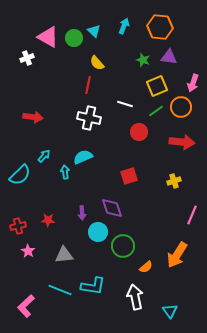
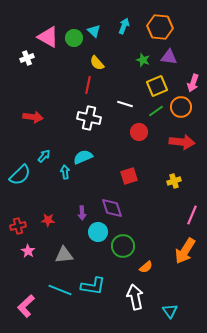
orange arrow at (177, 255): moved 8 px right, 4 px up
